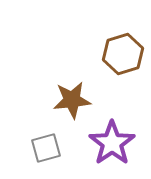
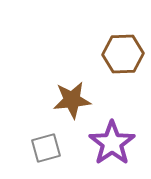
brown hexagon: rotated 15 degrees clockwise
